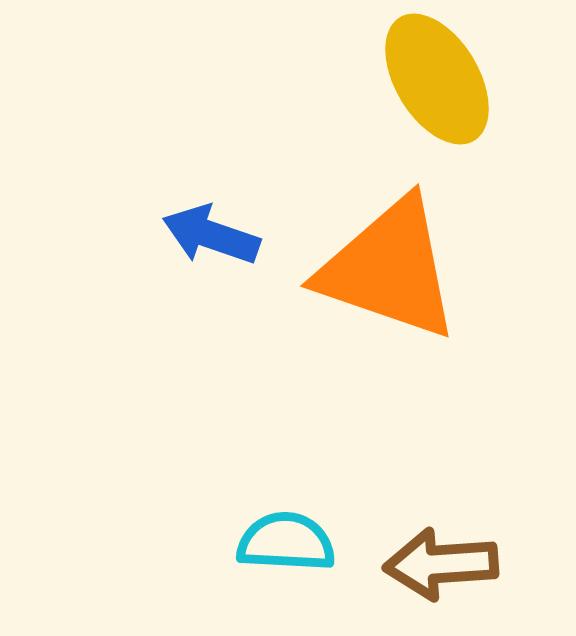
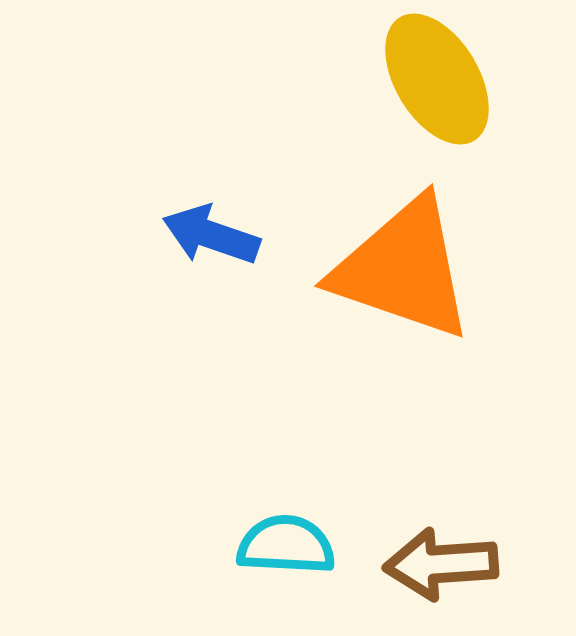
orange triangle: moved 14 px right
cyan semicircle: moved 3 px down
